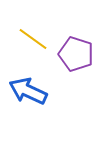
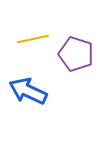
yellow line: rotated 48 degrees counterclockwise
